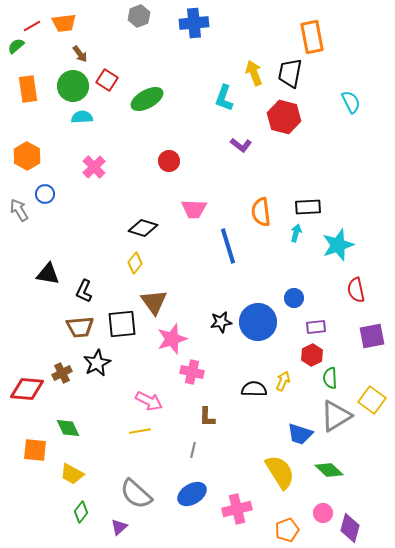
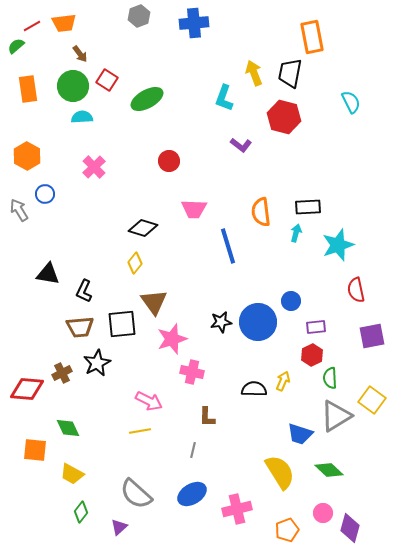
blue circle at (294, 298): moved 3 px left, 3 px down
